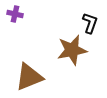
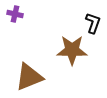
black L-shape: moved 3 px right
brown star: rotated 12 degrees clockwise
